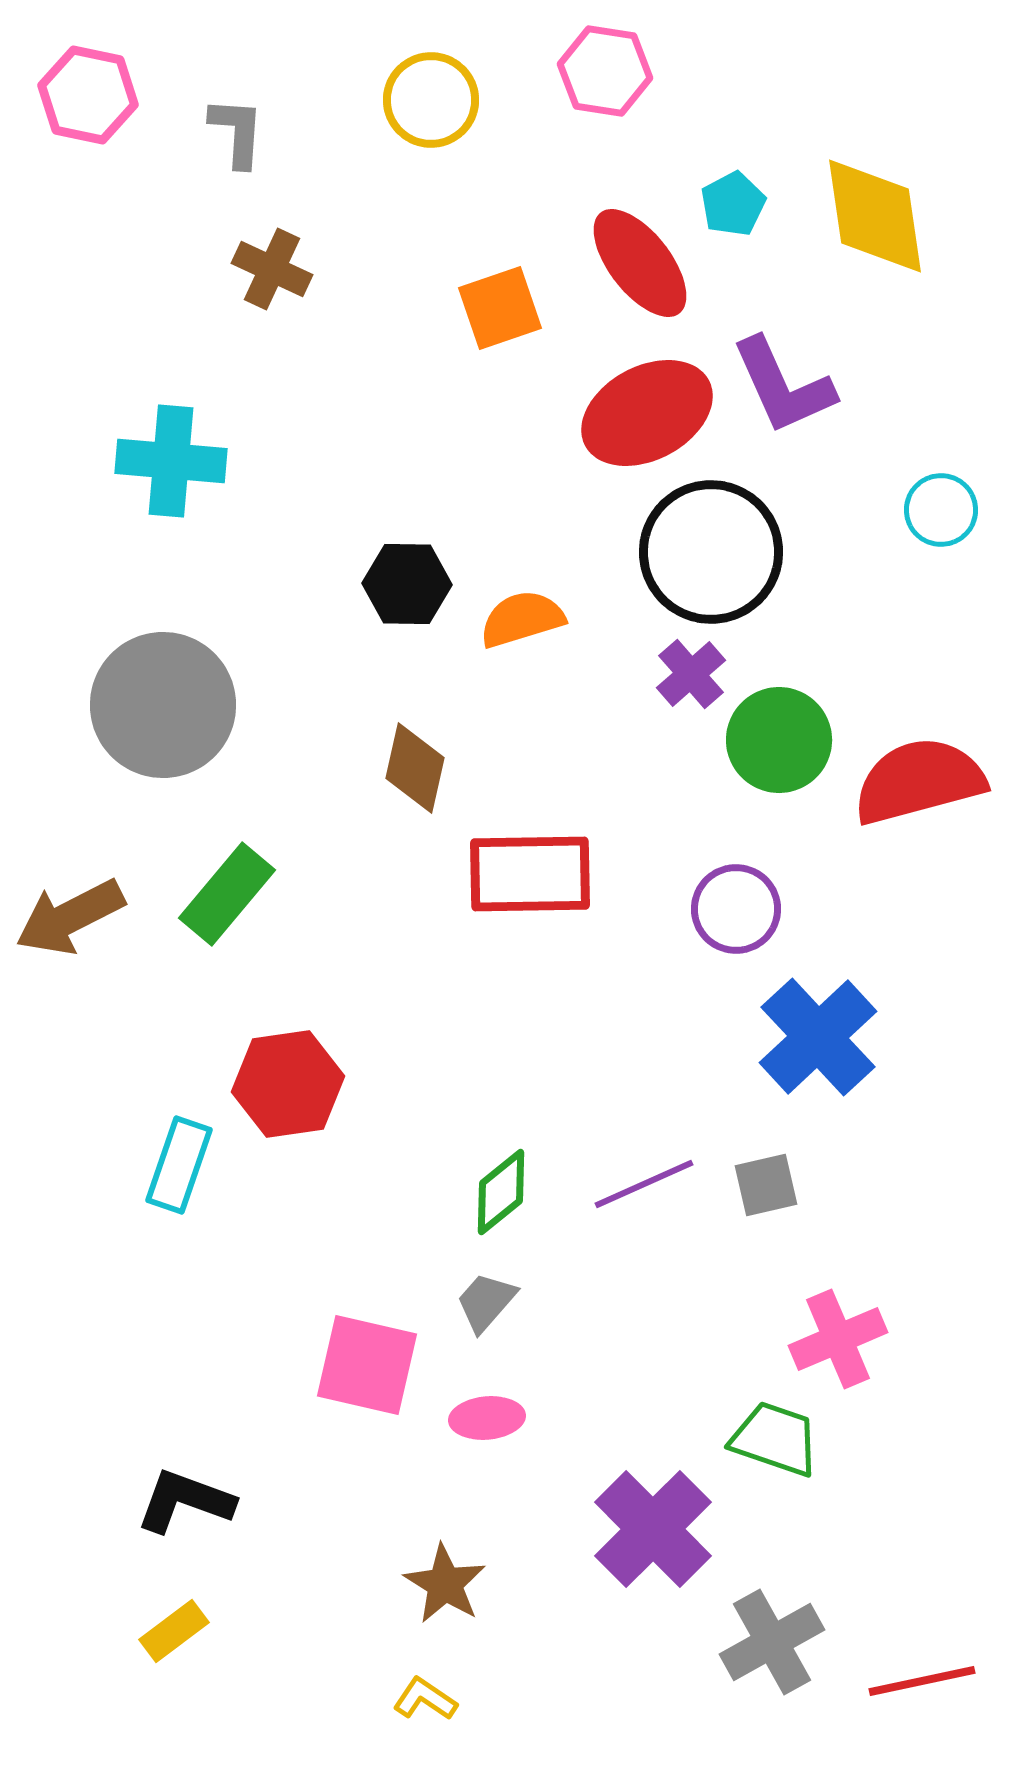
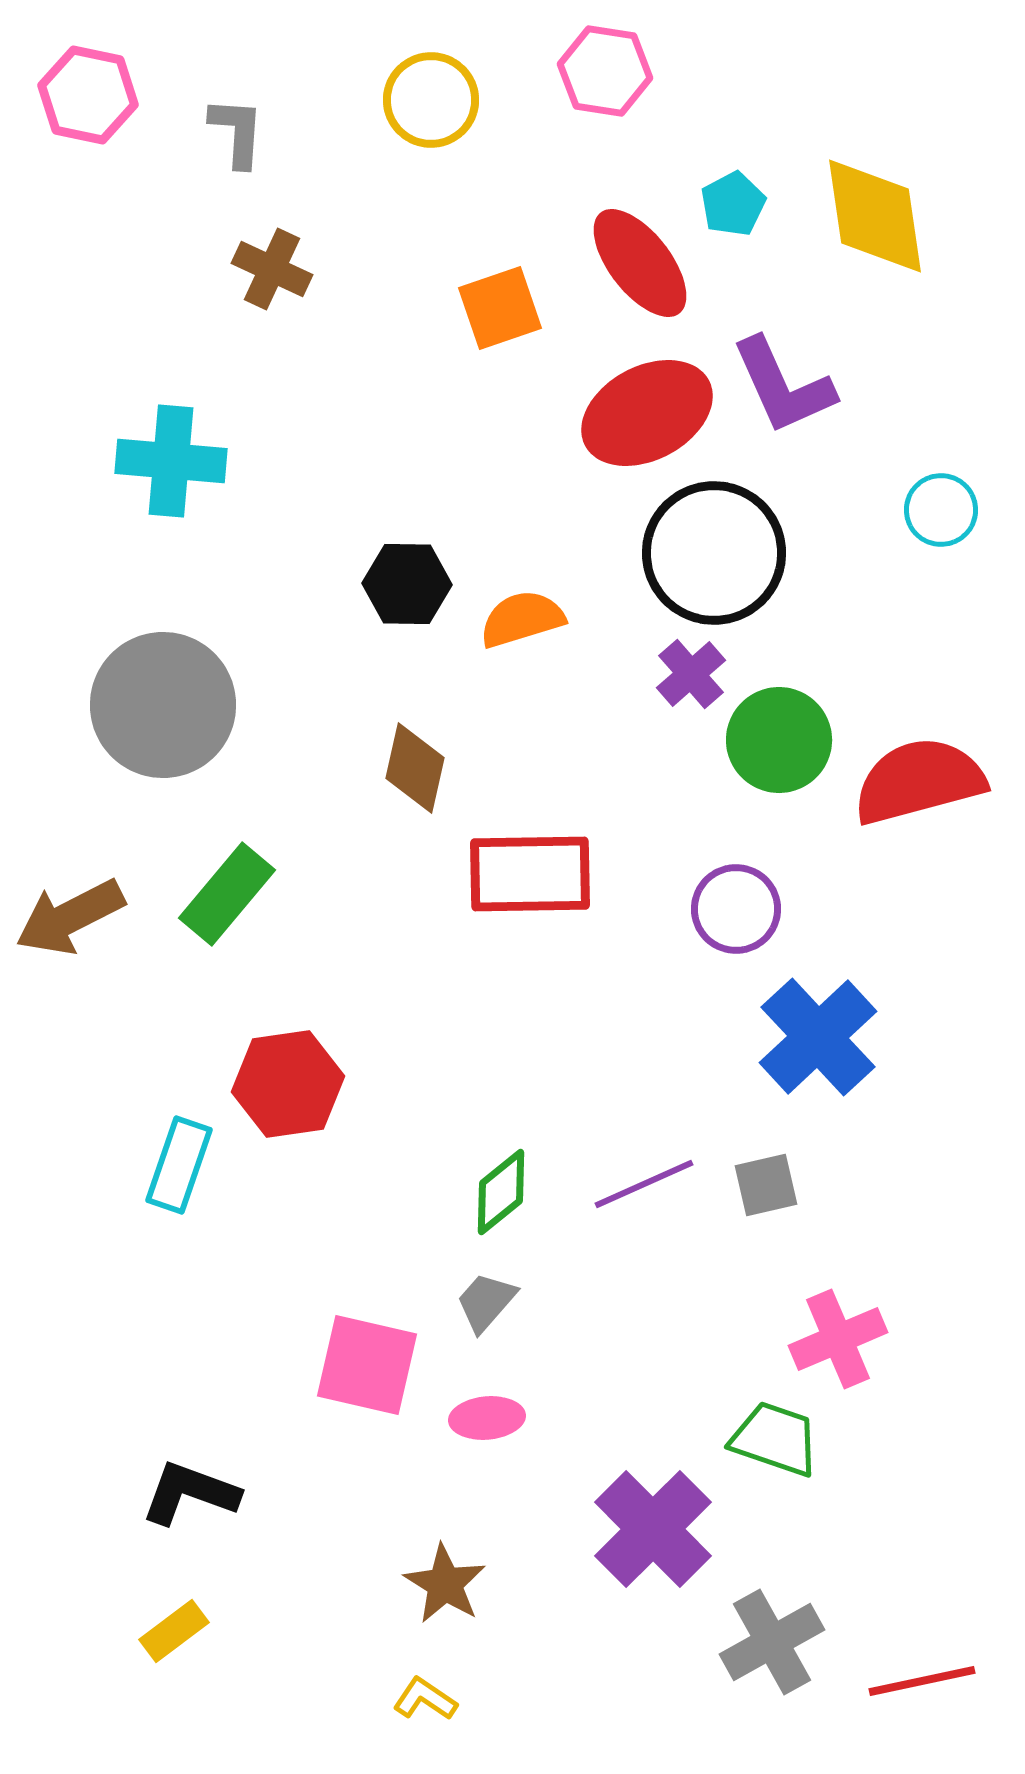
black circle at (711, 552): moved 3 px right, 1 px down
black L-shape at (185, 1501): moved 5 px right, 8 px up
